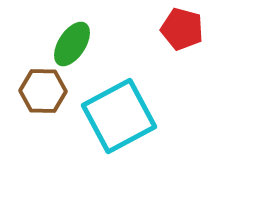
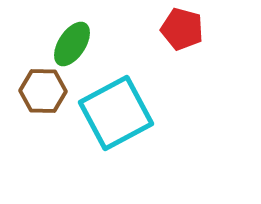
cyan square: moved 3 px left, 3 px up
